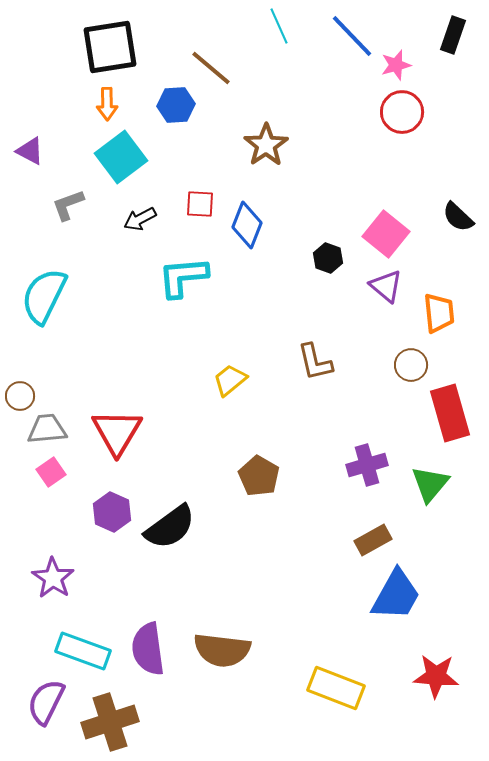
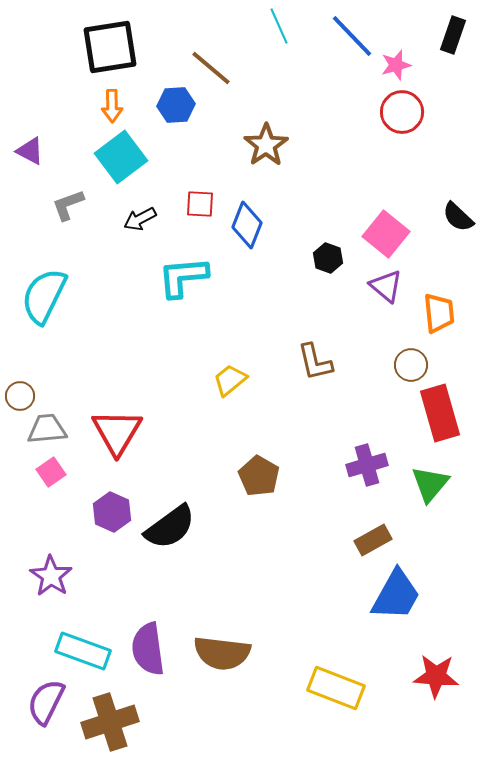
orange arrow at (107, 104): moved 5 px right, 2 px down
red rectangle at (450, 413): moved 10 px left
purple star at (53, 578): moved 2 px left, 2 px up
brown semicircle at (222, 650): moved 3 px down
